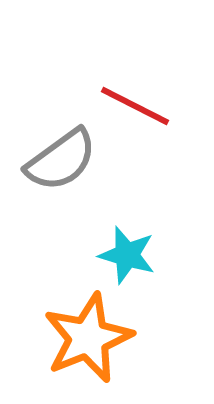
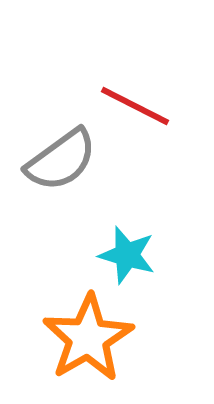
orange star: rotated 8 degrees counterclockwise
